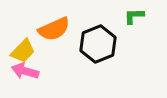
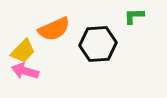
black hexagon: rotated 18 degrees clockwise
